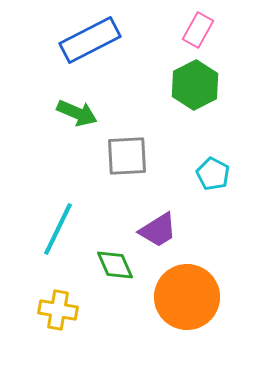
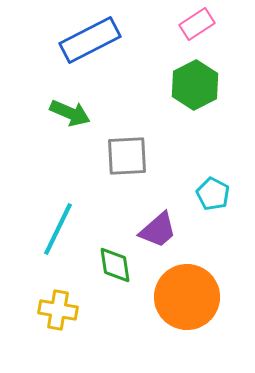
pink rectangle: moved 1 px left, 6 px up; rotated 28 degrees clockwise
green arrow: moved 7 px left
cyan pentagon: moved 20 px down
purple trapezoid: rotated 9 degrees counterclockwise
green diamond: rotated 15 degrees clockwise
